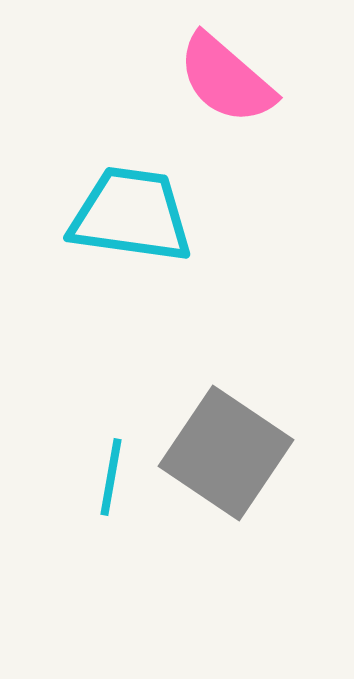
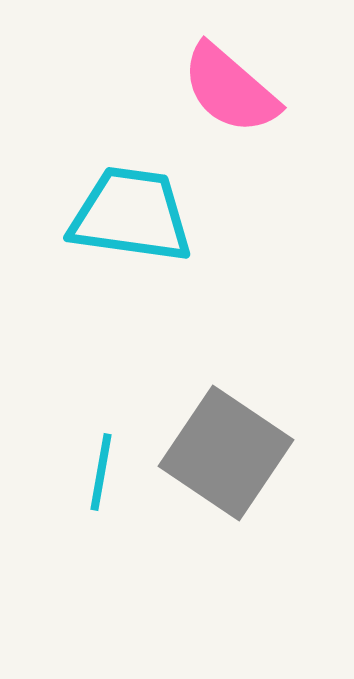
pink semicircle: moved 4 px right, 10 px down
cyan line: moved 10 px left, 5 px up
